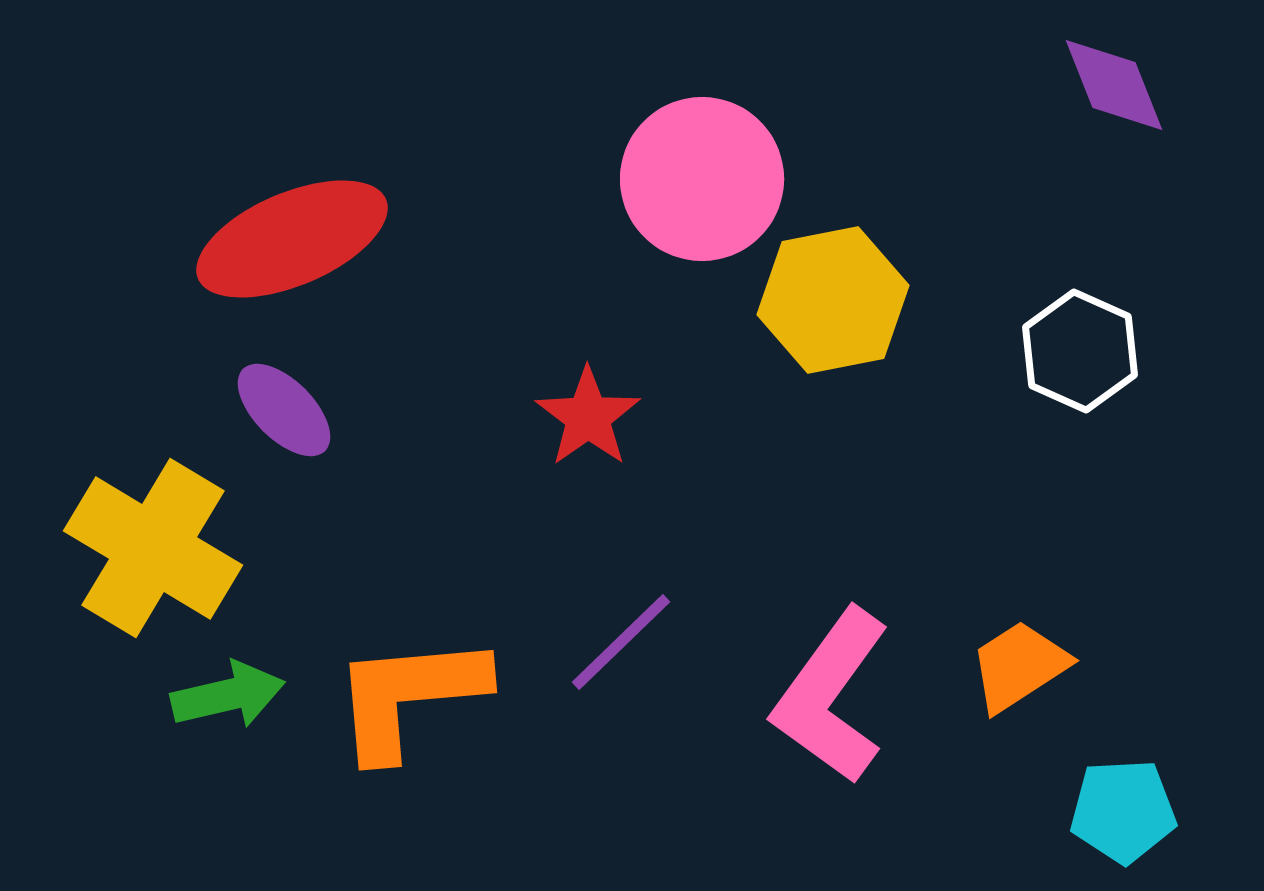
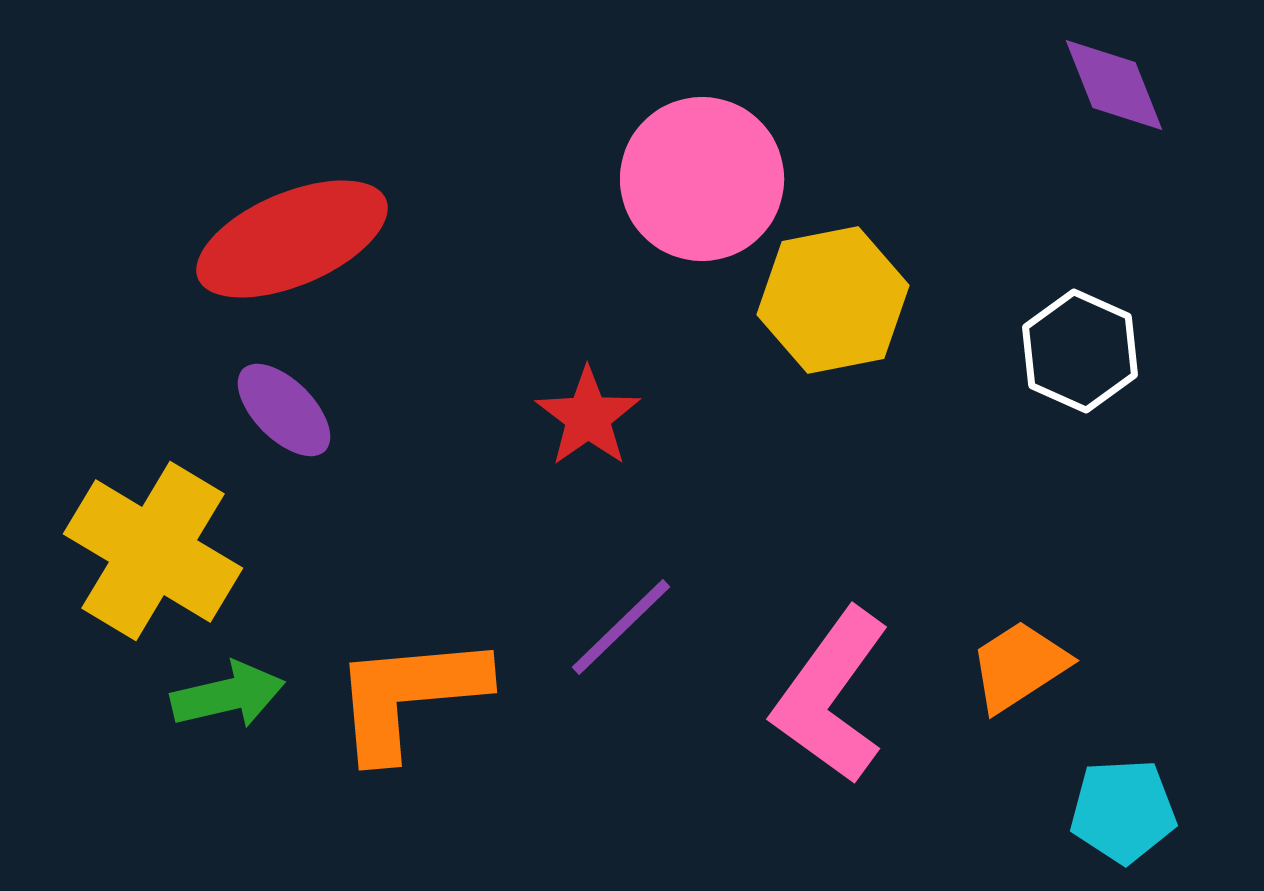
yellow cross: moved 3 px down
purple line: moved 15 px up
